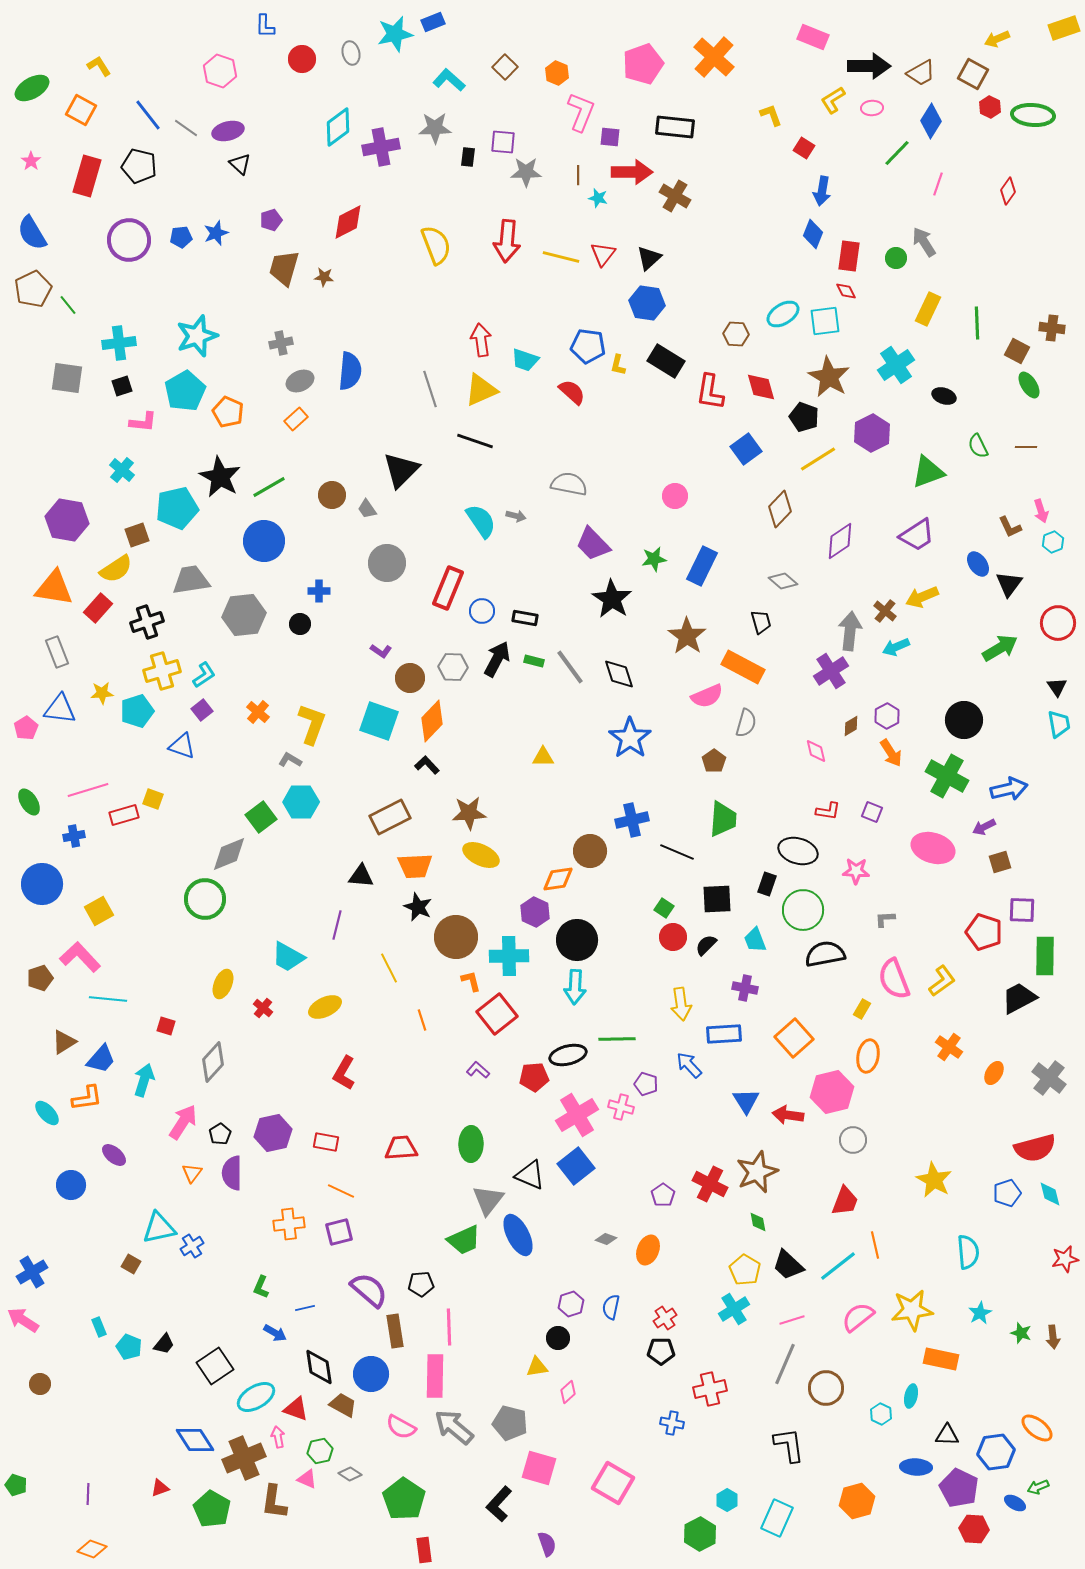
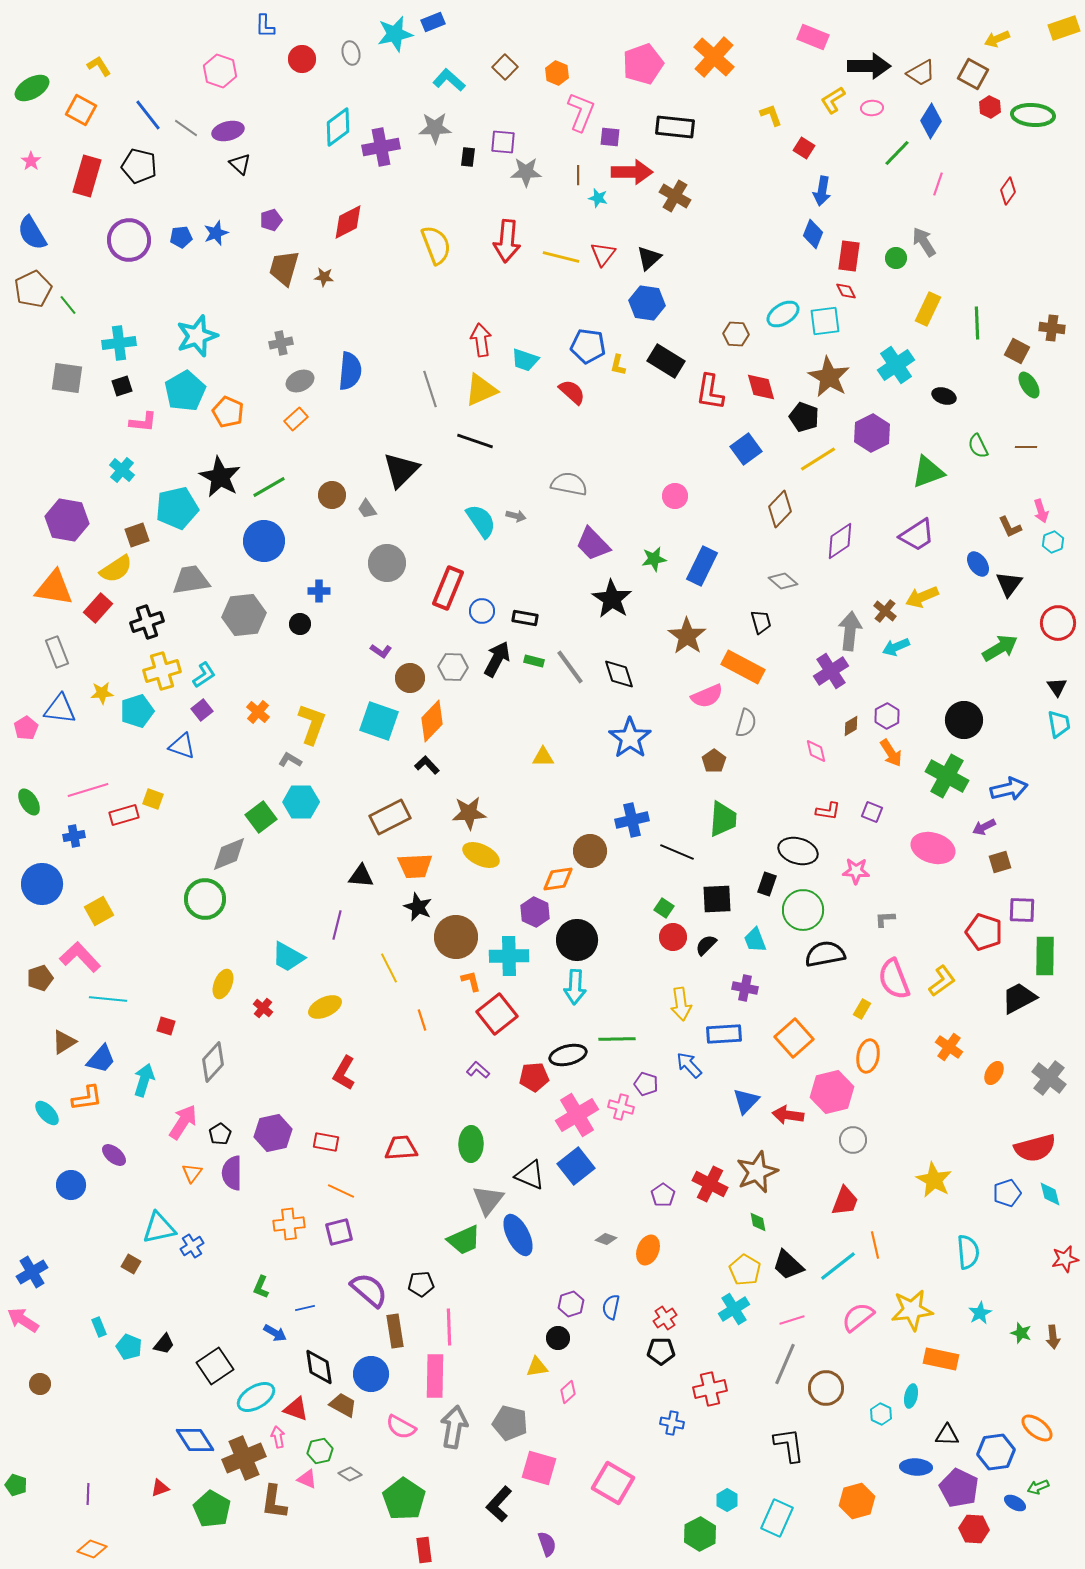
blue triangle at (746, 1101): rotated 16 degrees clockwise
gray arrow at (454, 1427): rotated 60 degrees clockwise
